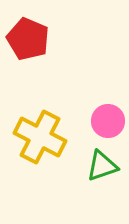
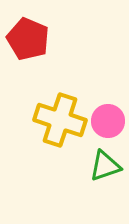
yellow cross: moved 20 px right, 17 px up; rotated 9 degrees counterclockwise
green triangle: moved 3 px right
